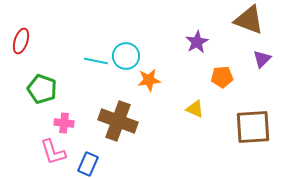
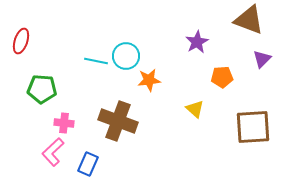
green pentagon: rotated 16 degrees counterclockwise
yellow triangle: rotated 18 degrees clockwise
pink L-shape: rotated 64 degrees clockwise
